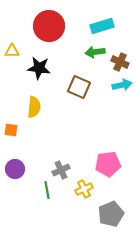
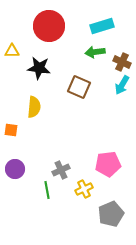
brown cross: moved 2 px right
cyan arrow: rotated 132 degrees clockwise
